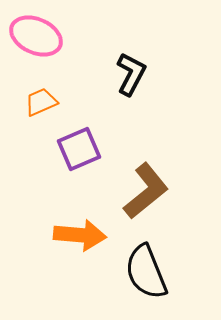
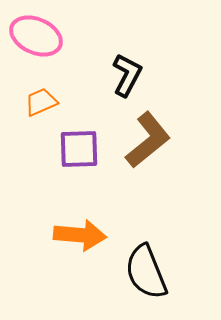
black L-shape: moved 4 px left, 1 px down
purple square: rotated 21 degrees clockwise
brown L-shape: moved 2 px right, 51 px up
